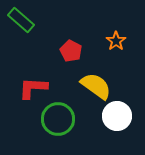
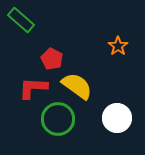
orange star: moved 2 px right, 5 px down
red pentagon: moved 19 px left, 8 px down
yellow semicircle: moved 19 px left
white circle: moved 2 px down
